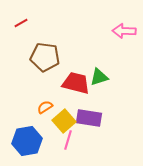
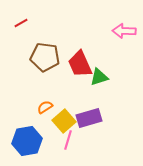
red trapezoid: moved 4 px right, 19 px up; rotated 128 degrees counterclockwise
purple rectangle: rotated 25 degrees counterclockwise
